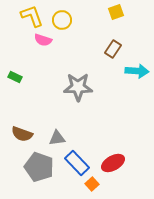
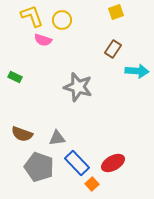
gray star: rotated 16 degrees clockwise
